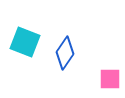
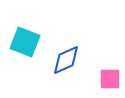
blue diamond: moved 1 px right, 7 px down; rotated 32 degrees clockwise
